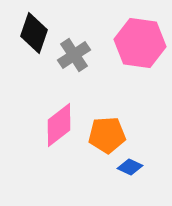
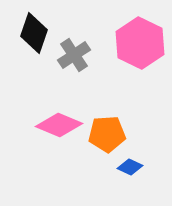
pink hexagon: rotated 18 degrees clockwise
pink diamond: rotated 60 degrees clockwise
orange pentagon: moved 1 px up
